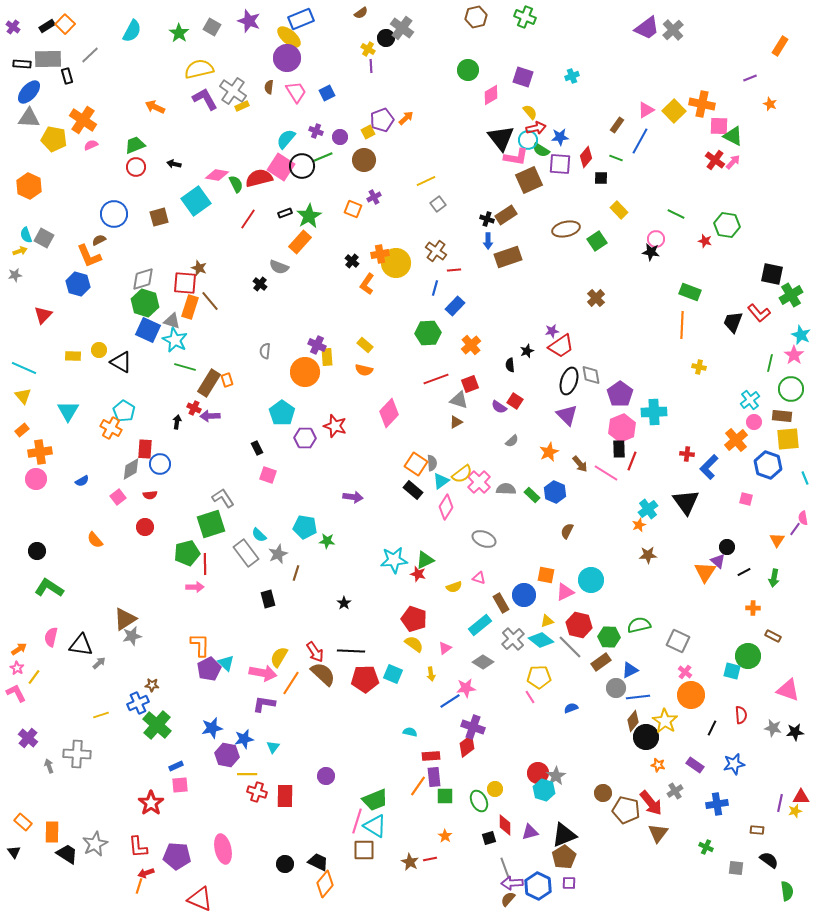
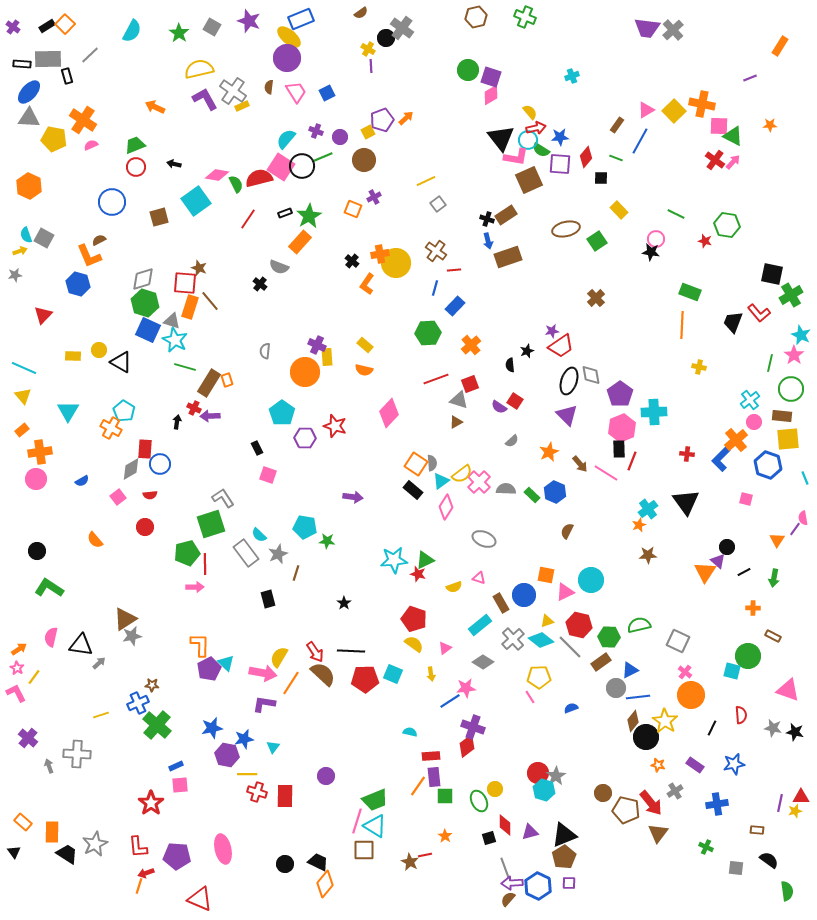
purple trapezoid at (647, 28): rotated 44 degrees clockwise
purple square at (523, 77): moved 32 px left
orange star at (770, 104): moved 21 px down; rotated 24 degrees counterclockwise
blue circle at (114, 214): moved 2 px left, 12 px up
blue arrow at (488, 241): rotated 14 degrees counterclockwise
blue L-shape at (709, 467): moved 12 px right, 8 px up
black star at (795, 732): rotated 18 degrees clockwise
red line at (430, 859): moved 5 px left, 4 px up
